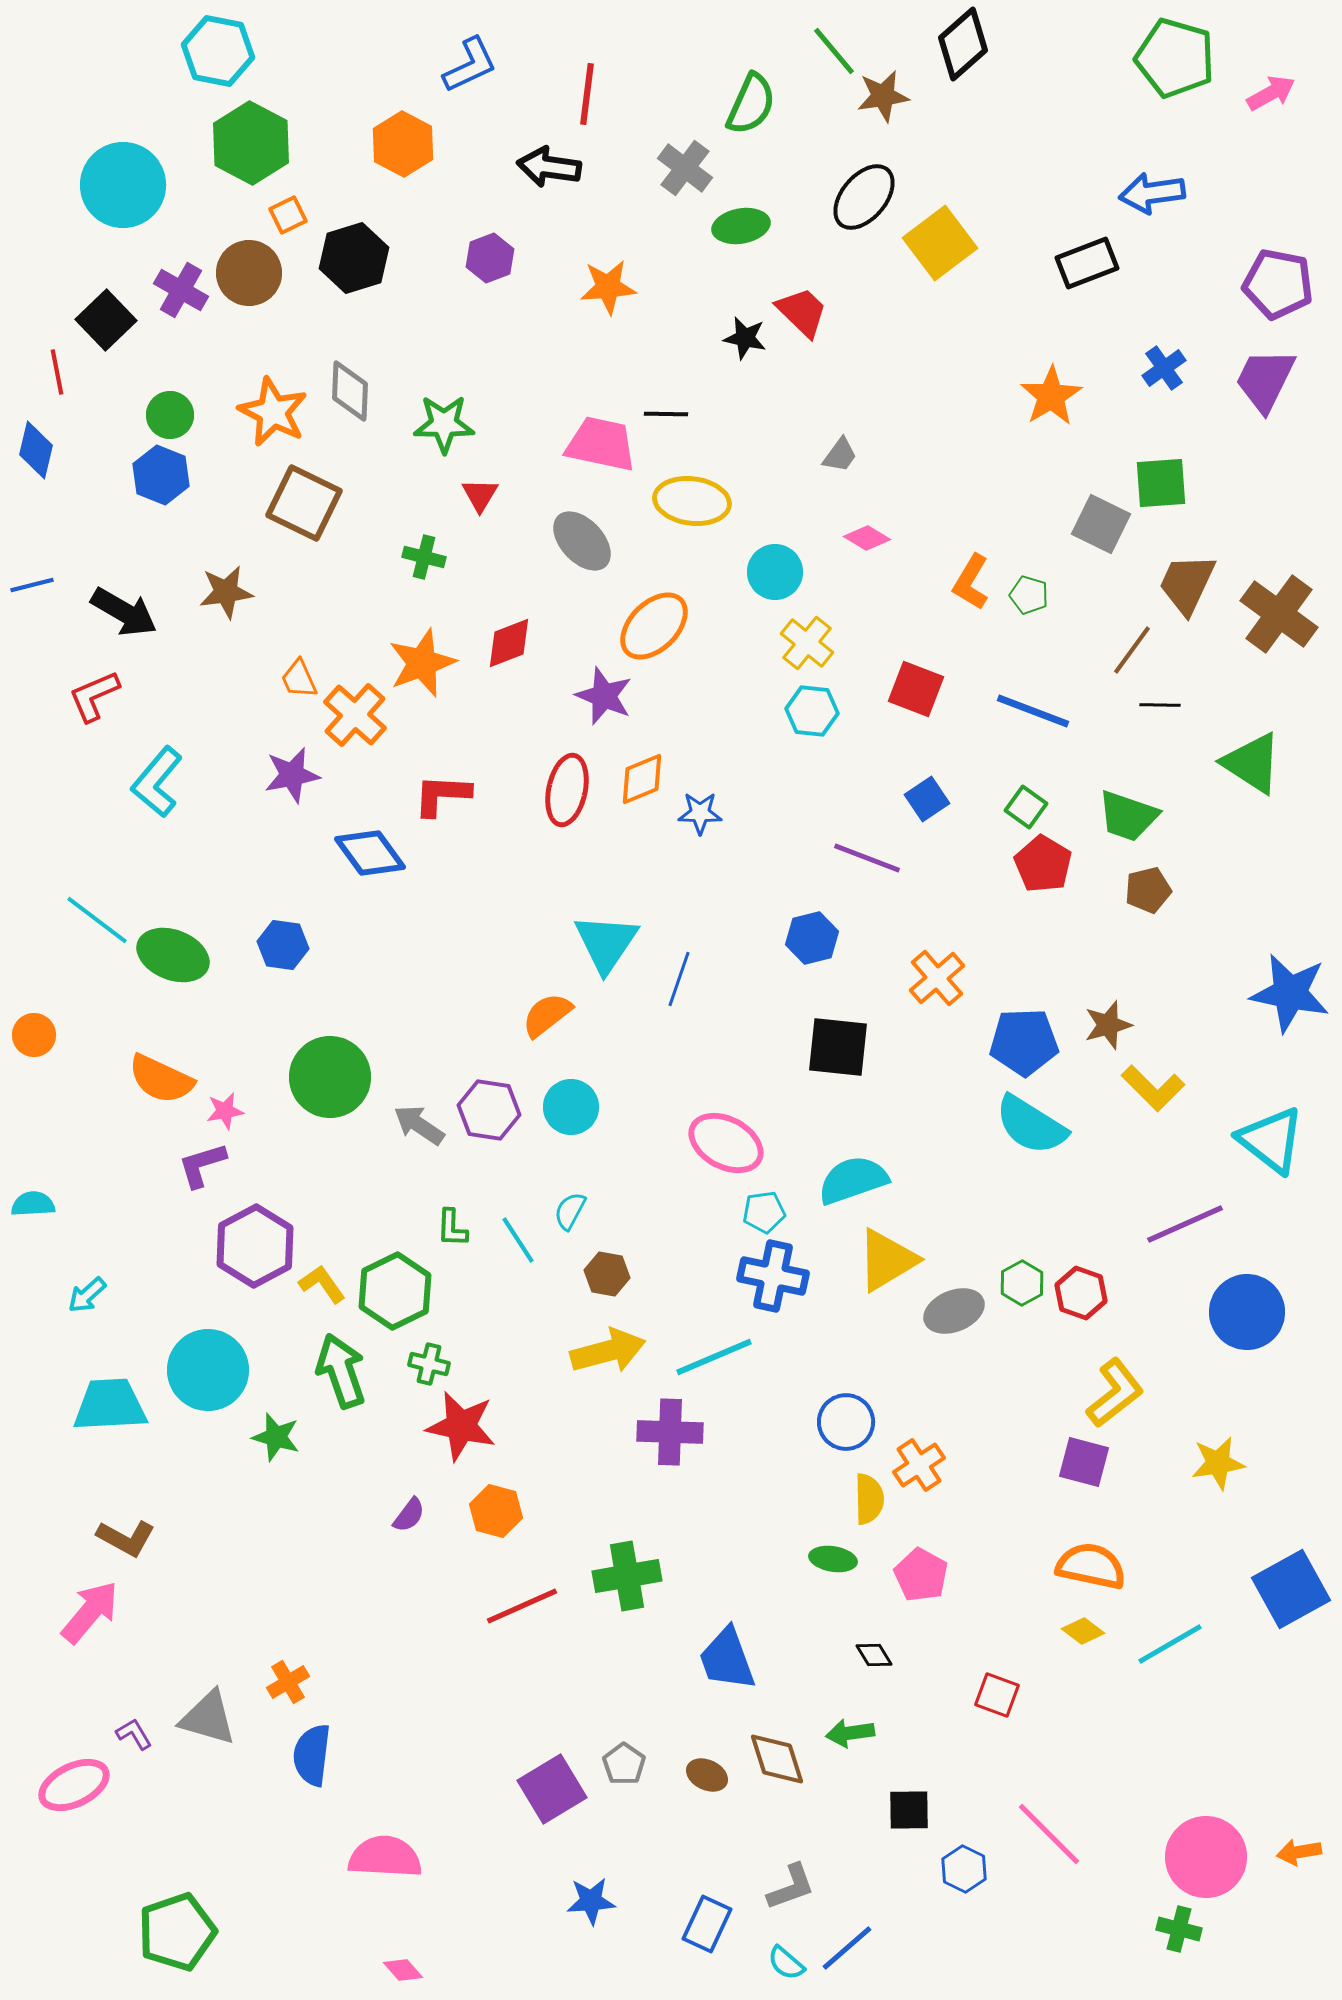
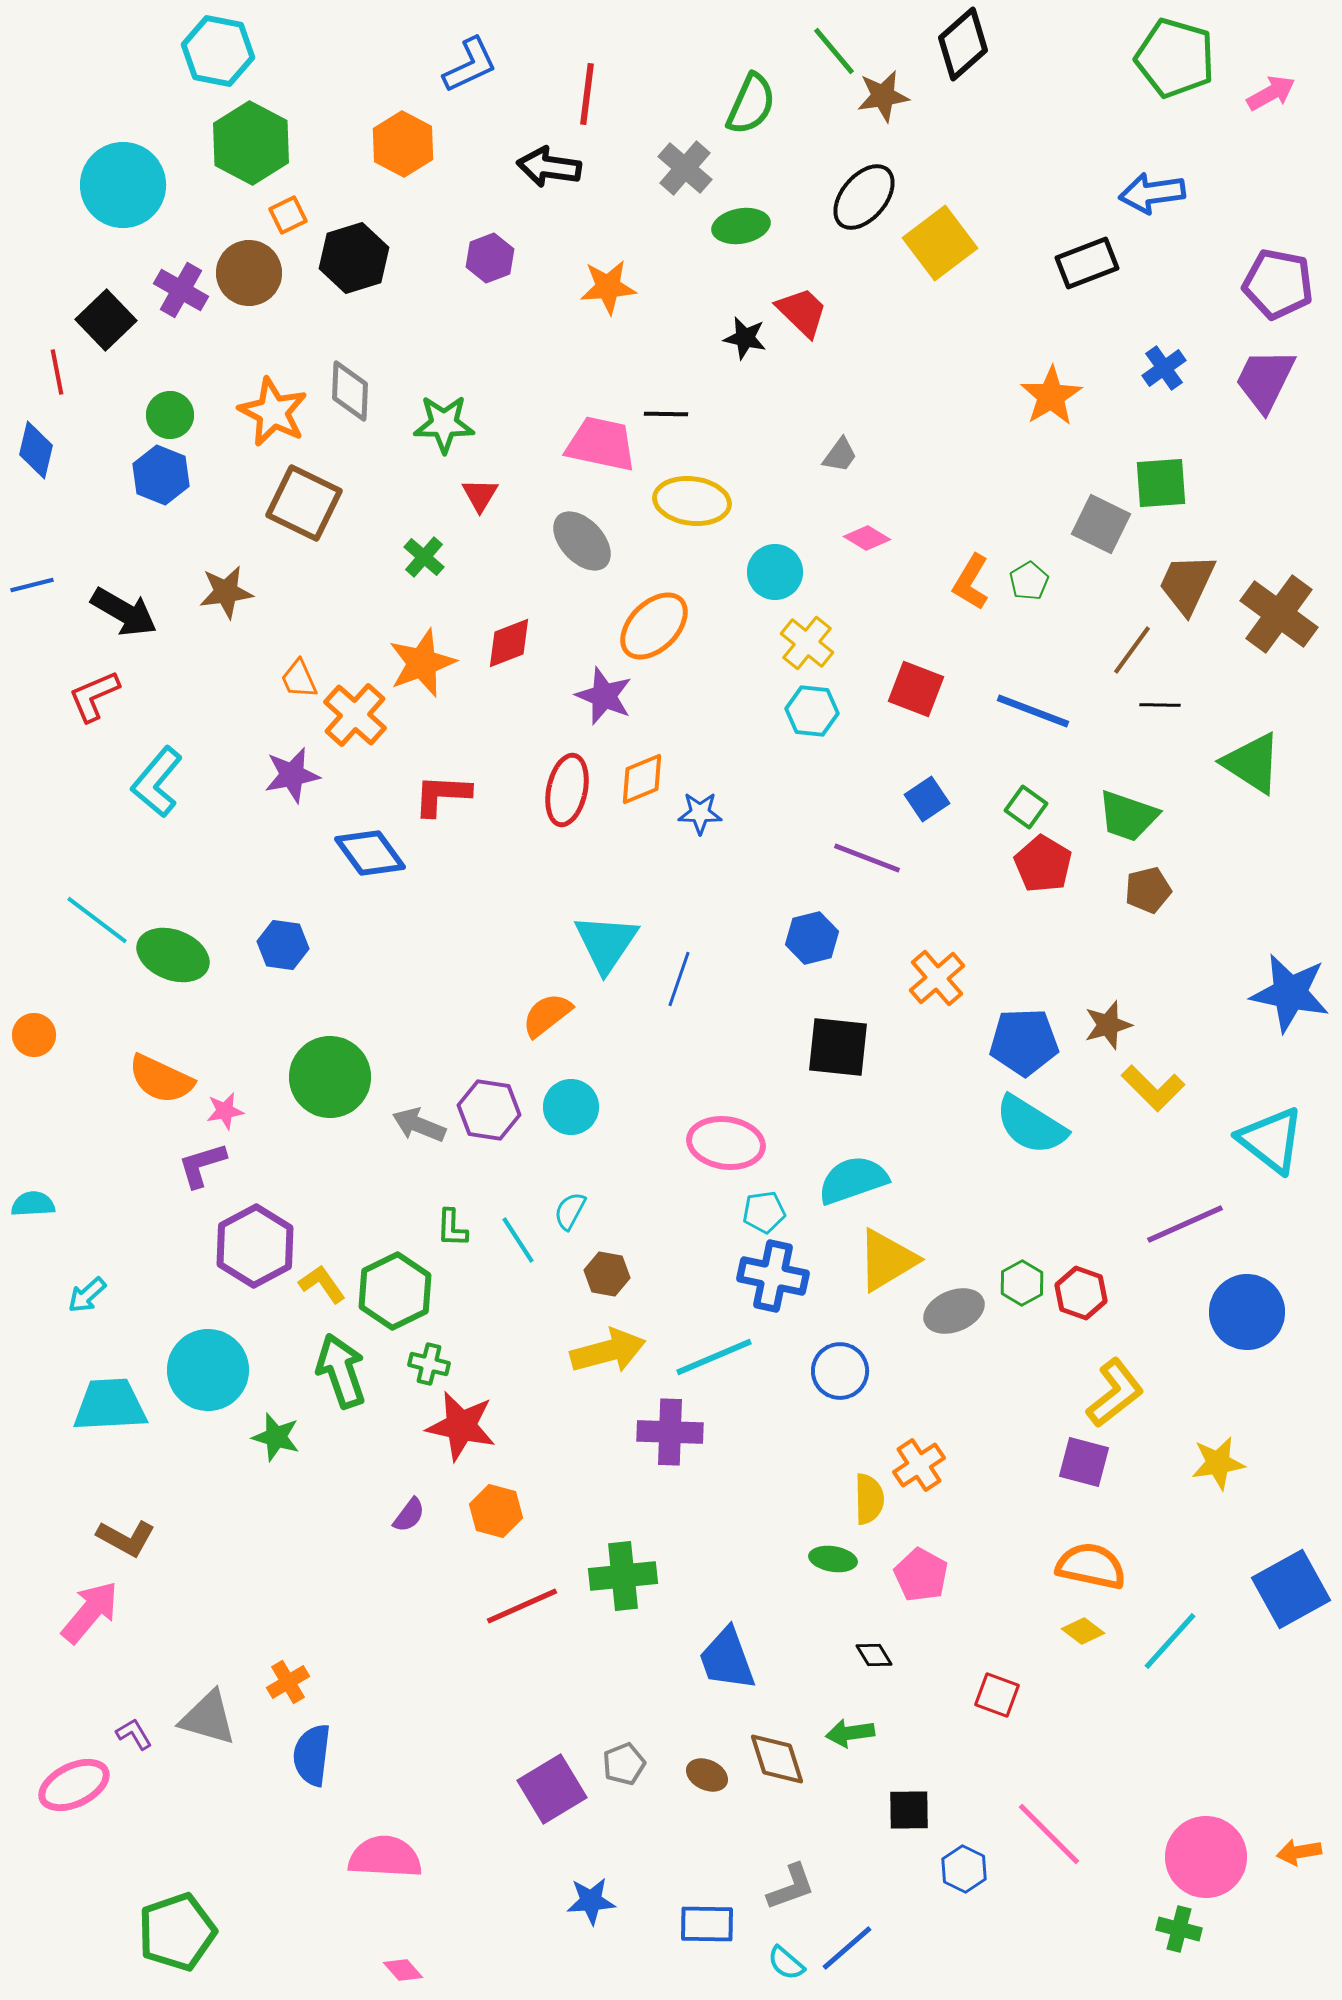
gray cross at (685, 168): rotated 4 degrees clockwise
green cross at (424, 557): rotated 27 degrees clockwise
green pentagon at (1029, 595): moved 14 px up; rotated 24 degrees clockwise
gray arrow at (419, 1125): rotated 12 degrees counterclockwise
pink ellipse at (726, 1143): rotated 20 degrees counterclockwise
blue circle at (846, 1422): moved 6 px left, 51 px up
green cross at (627, 1576): moved 4 px left; rotated 4 degrees clockwise
cyan line at (1170, 1644): moved 3 px up; rotated 18 degrees counterclockwise
gray pentagon at (624, 1764): rotated 15 degrees clockwise
blue rectangle at (707, 1924): rotated 66 degrees clockwise
